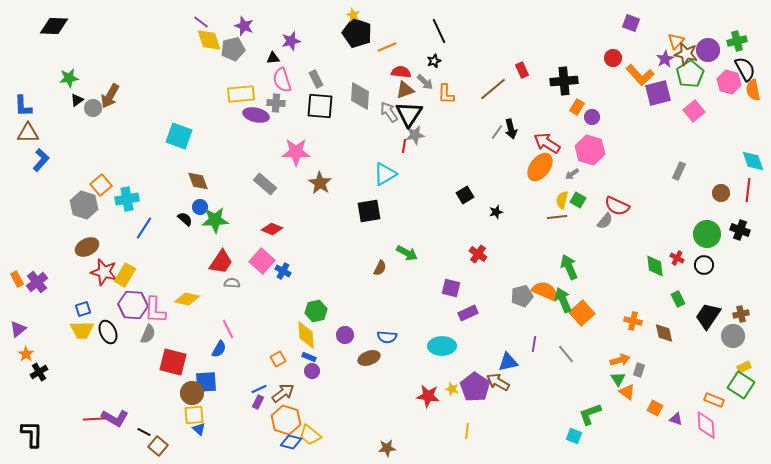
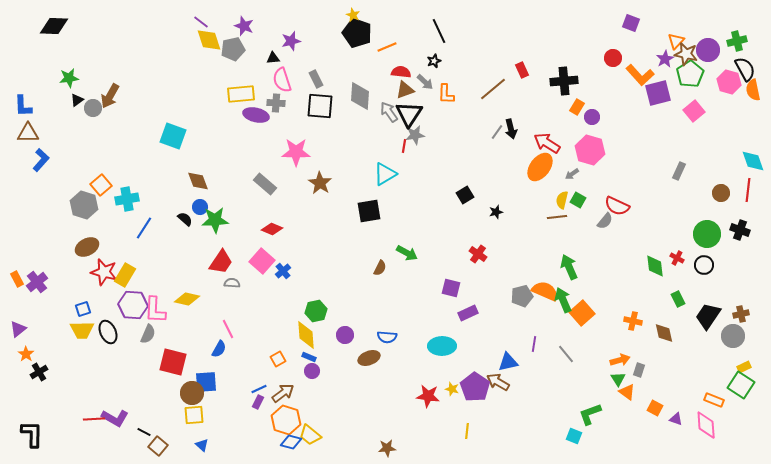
cyan square at (179, 136): moved 6 px left
blue cross at (283, 271): rotated 21 degrees clockwise
blue triangle at (199, 429): moved 3 px right, 16 px down
